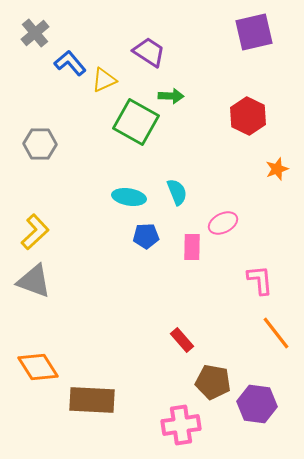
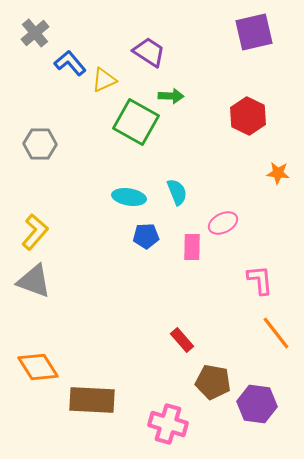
orange star: moved 1 px right, 4 px down; rotated 25 degrees clockwise
yellow L-shape: rotated 6 degrees counterclockwise
pink cross: moved 13 px left, 1 px up; rotated 24 degrees clockwise
